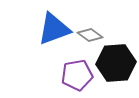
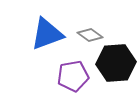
blue triangle: moved 7 px left, 5 px down
purple pentagon: moved 4 px left, 1 px down
